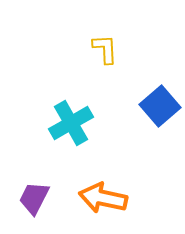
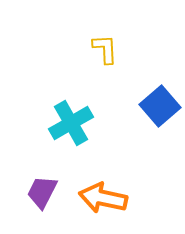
purple trapezoid: moved 8 px right, 6 px up
